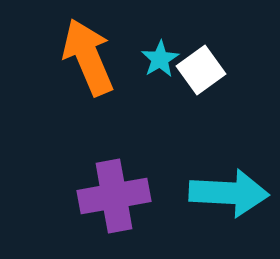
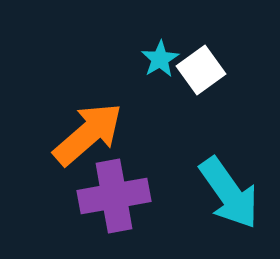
orange arrow: moved 77 px down; rotated 72 degrees clockwise
cyan arrow: rotated 52 degrees clockwise
